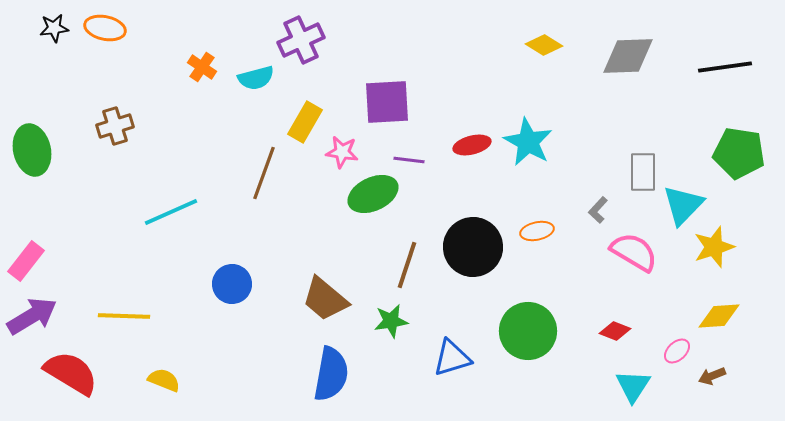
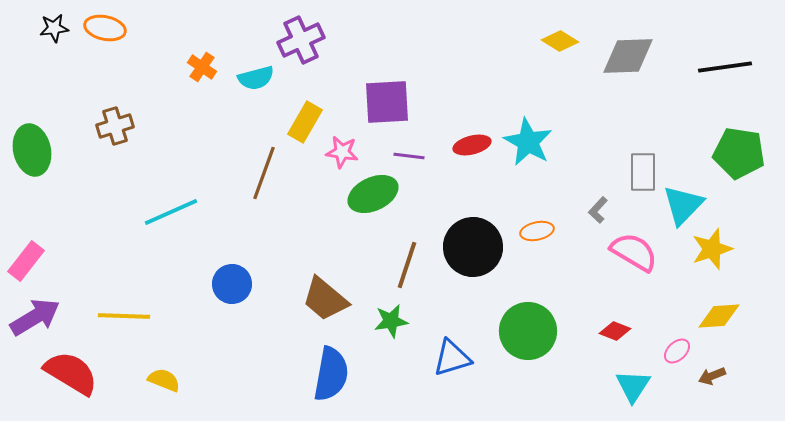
yellow diamond at (544, 45): moved 16 px right, 4 px up
purple line at (409, 160): moved 4 px up
yellow star at (714, 247): moved 2 px left, 2 px down
purple arrow at (32, 316): moved 3 px right, 1 px down
